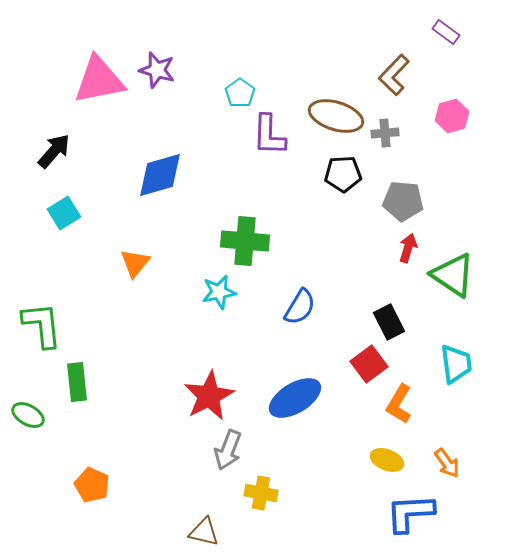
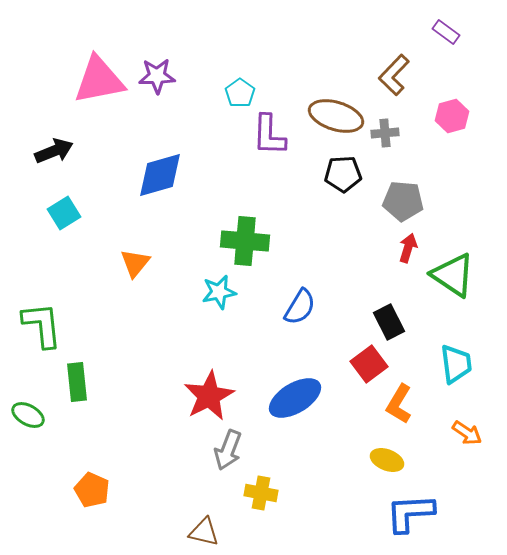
purple star: moved 6 px down; rotated 18 degrees counterclockwise
black arrow: rotated 27 degrees clockwise
orange arrow: moved 20 px right, 30 px up; rotated 20 degrees counterclockwise
orange pentagon: moved 5 px down
